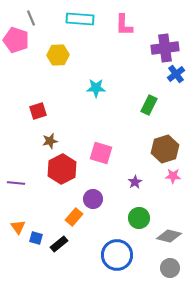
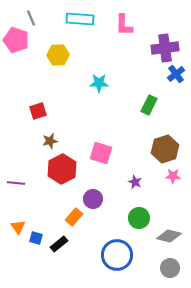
cyan star: moved 3 px right, 5 px up
purple star: rotated 16 degrees counterclockwise
